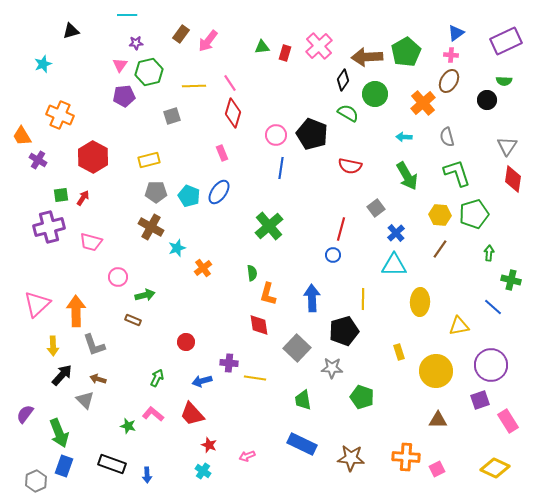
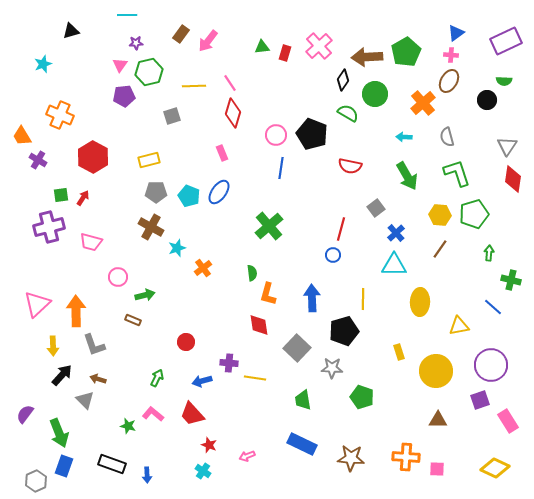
pink square at (437, 469): rotated 28 degrees clockwise
